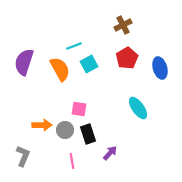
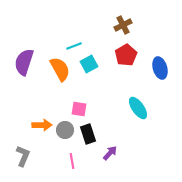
red pentagon: moved 1 px left, 3 px up
